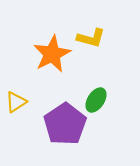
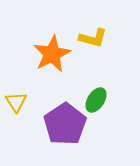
yellow L-shape: moved 2 px right
yellow triangle: rotated 30 degrees counterclockwise
